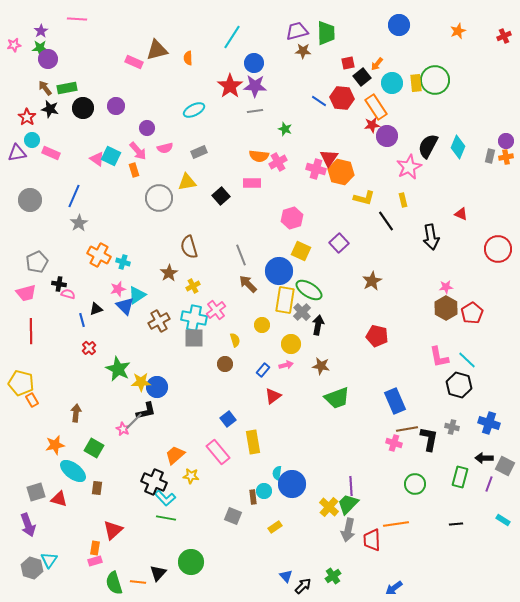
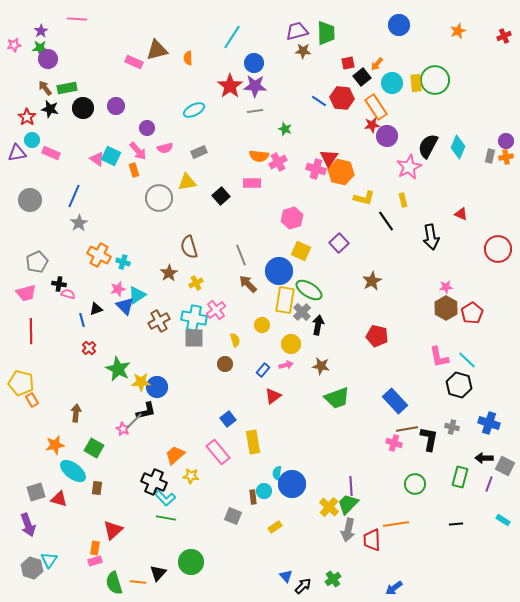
yellow cross at (193, 286): moved 3 px right, 3 px up
blue rectangle at (395, 401): rotated 20 degrees counterclockwise
green cross at (333, 576): moved 3 px down
